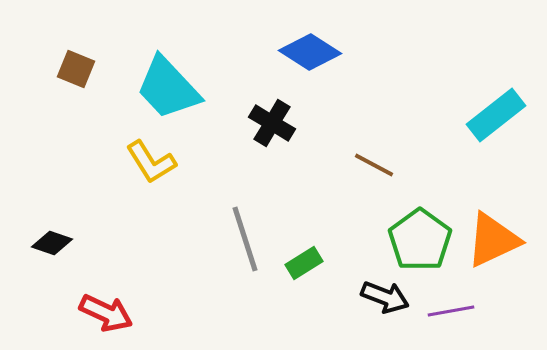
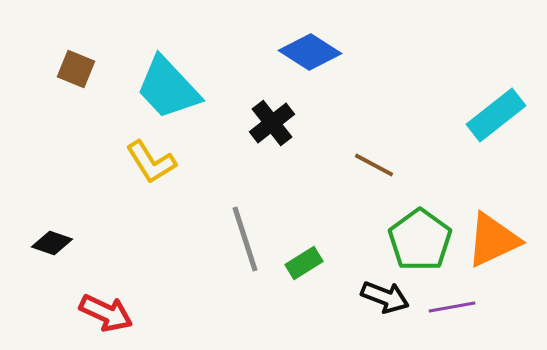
black cross: rotated 21 degrees clockwise
purple line: moved 1 px right, 4 px up
